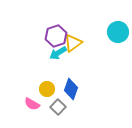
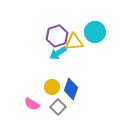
cyan circle: moved 23 px left
purple hexagon: moved 1 px right
yellow triangle: moved 1 px right, 1 px up; rotated 30 degrees clockwise
yellow circle: moved 5 px right, 2 px up
